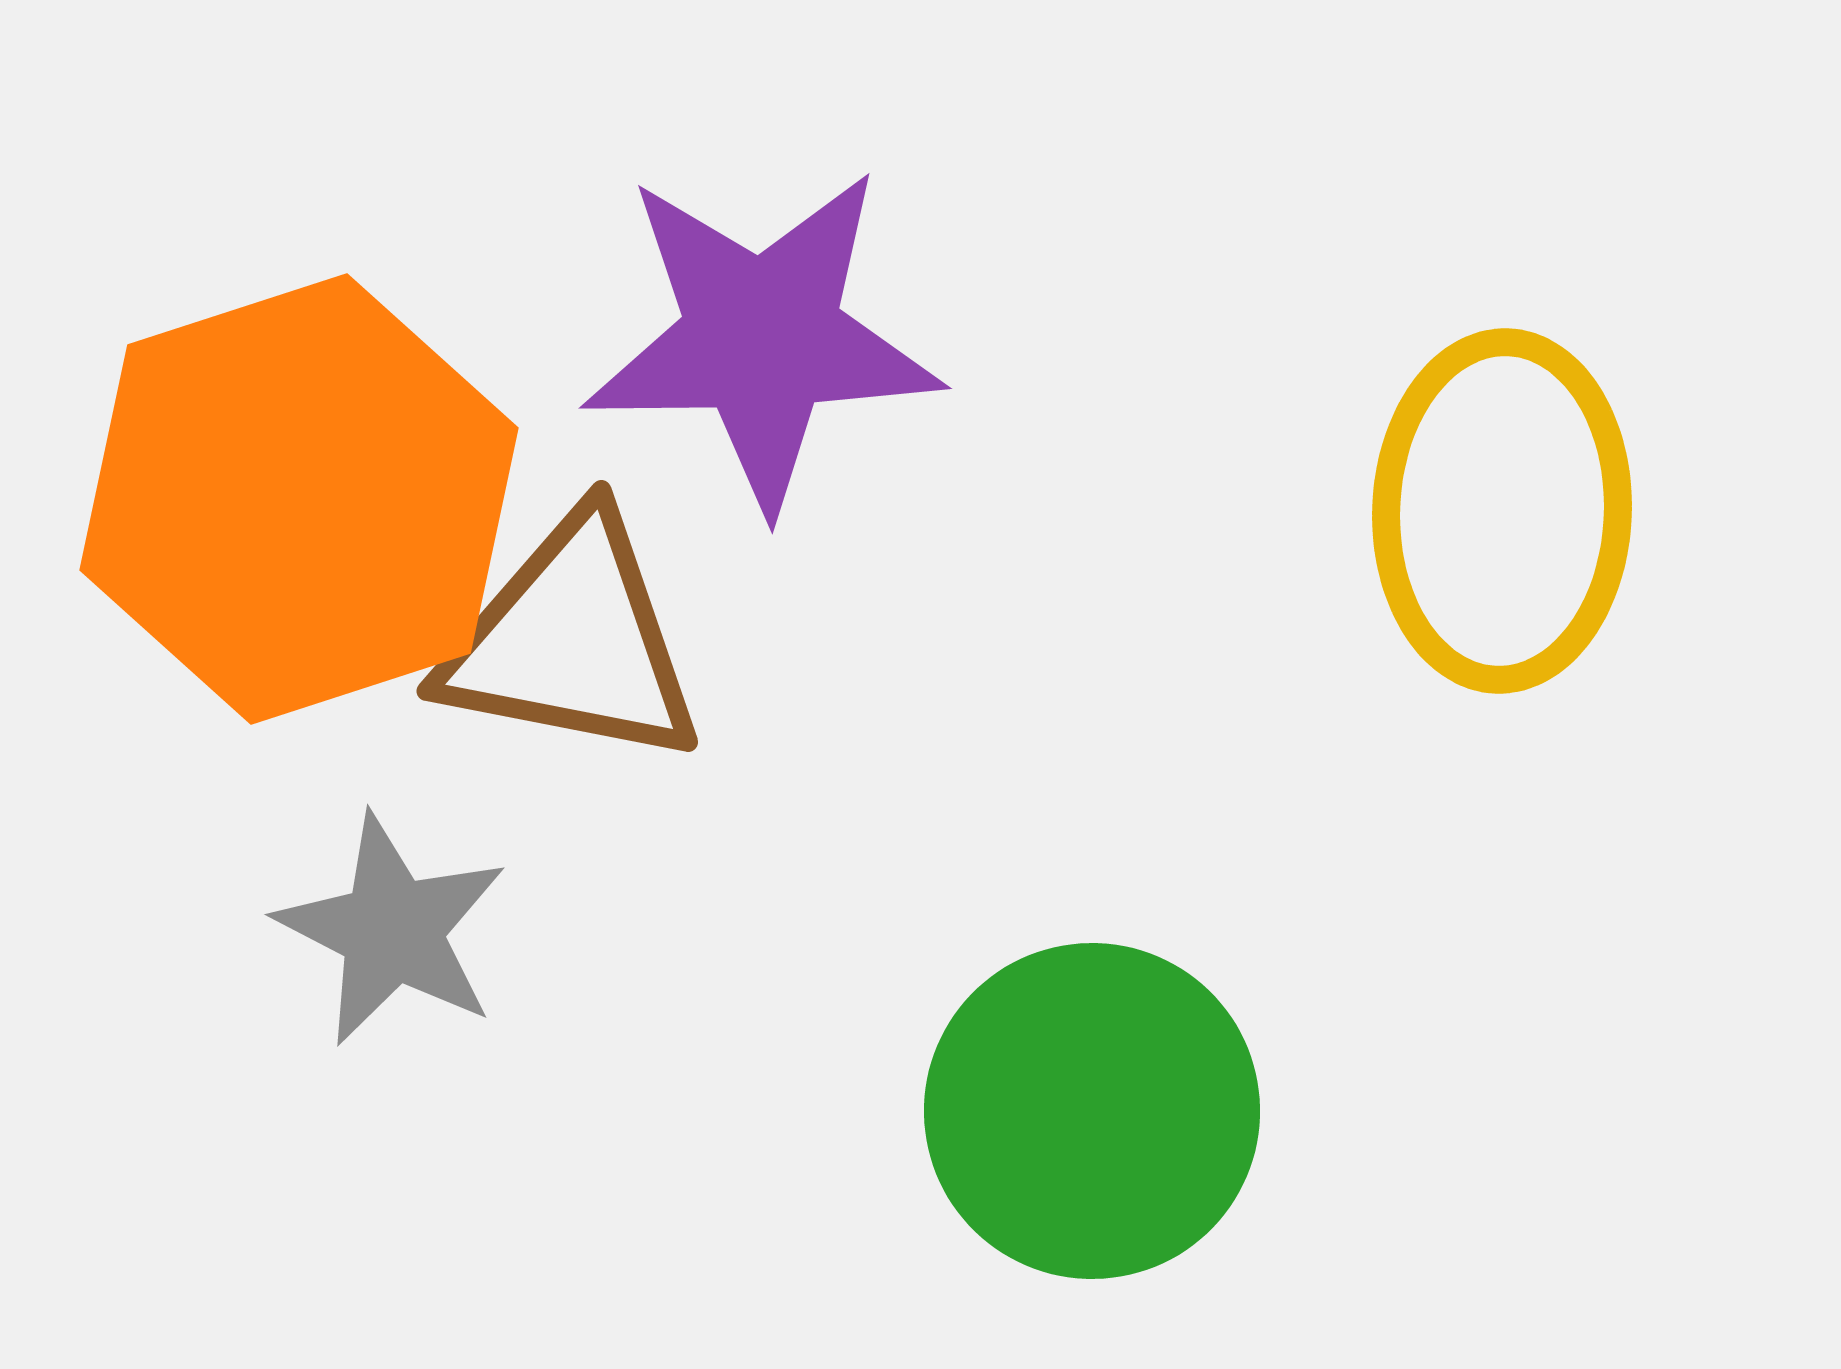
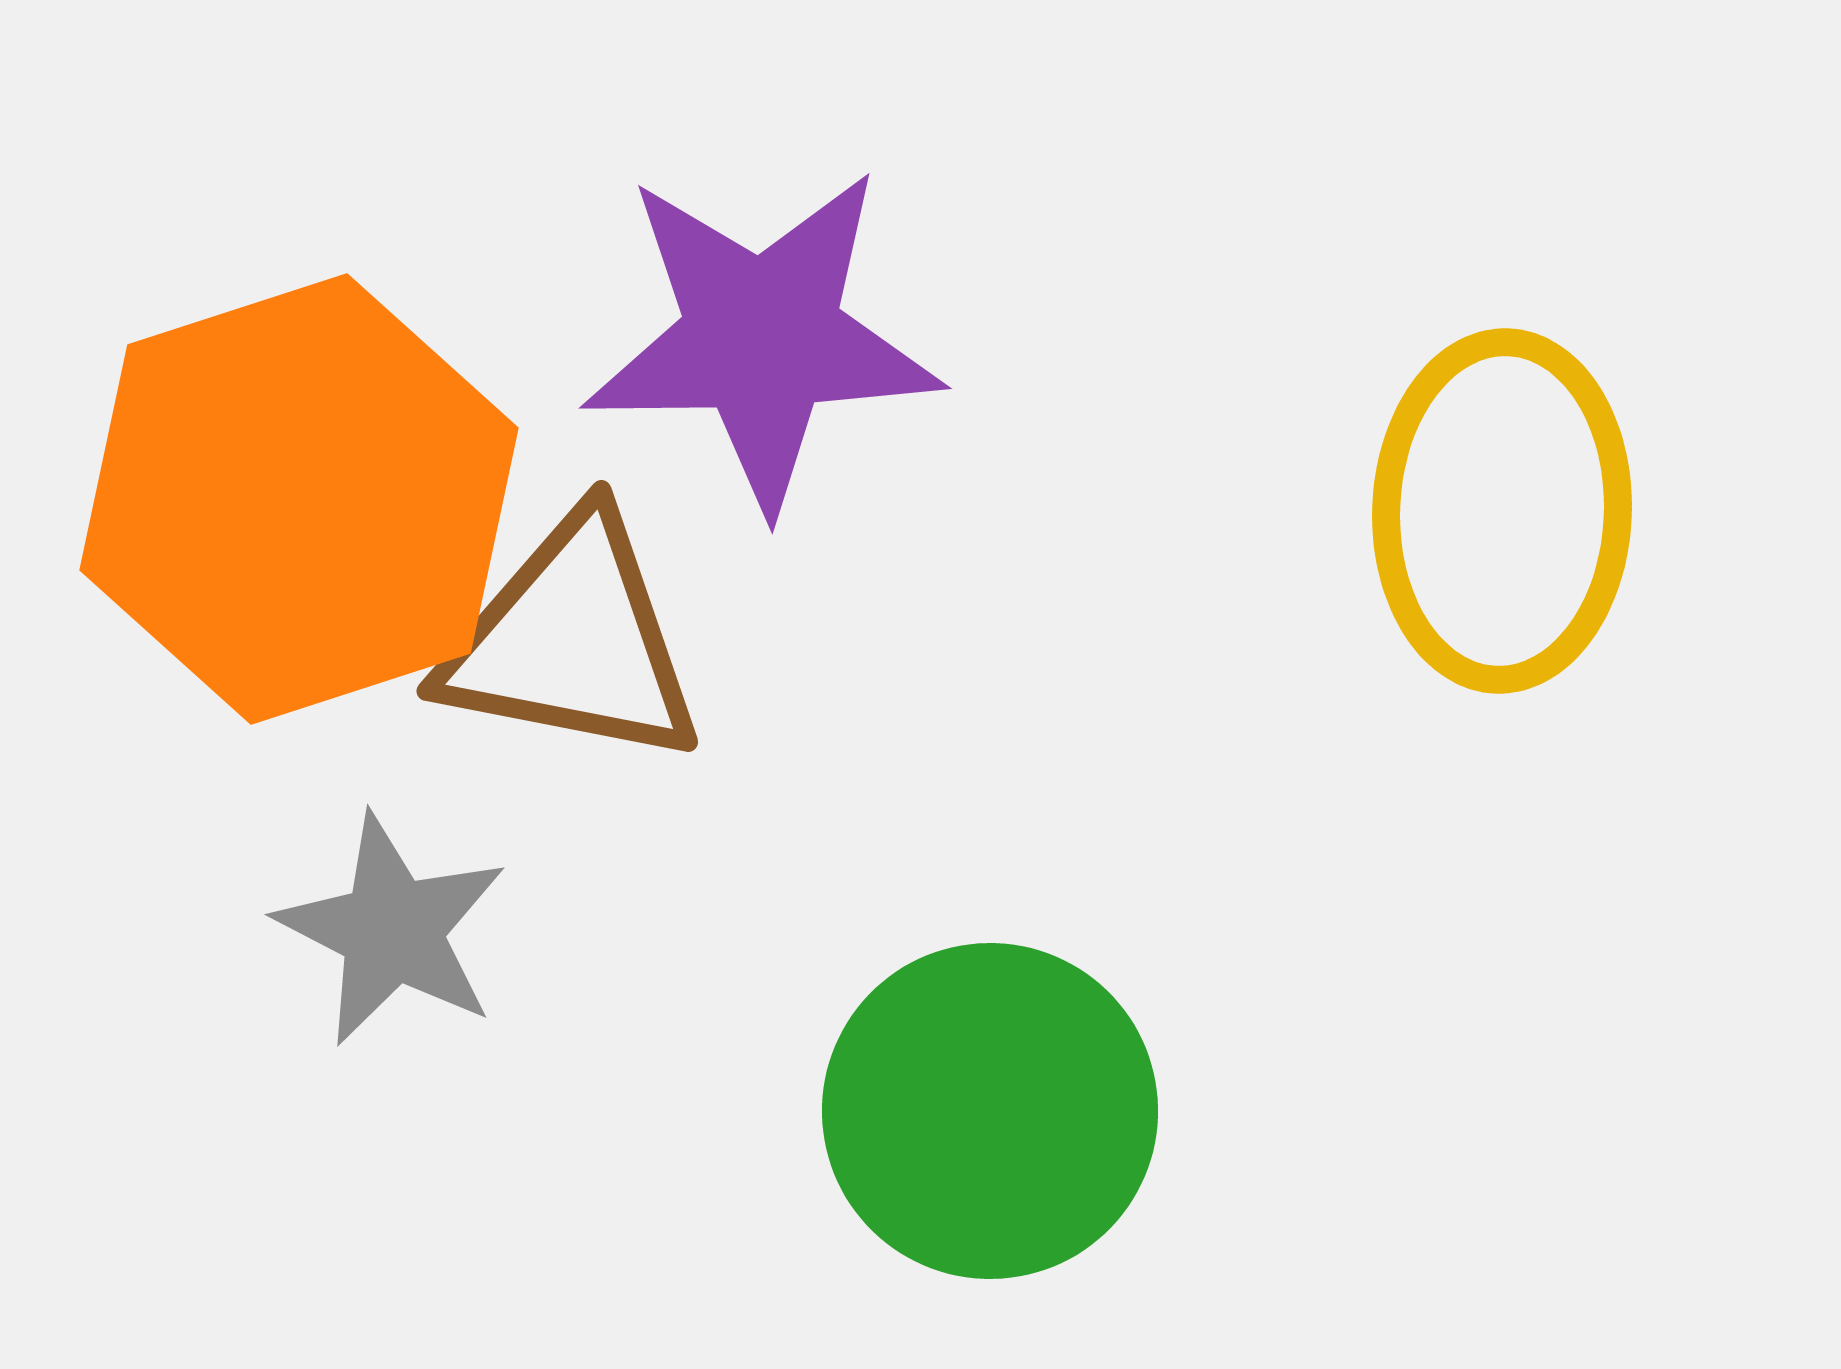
green circle: moved 102 px left
